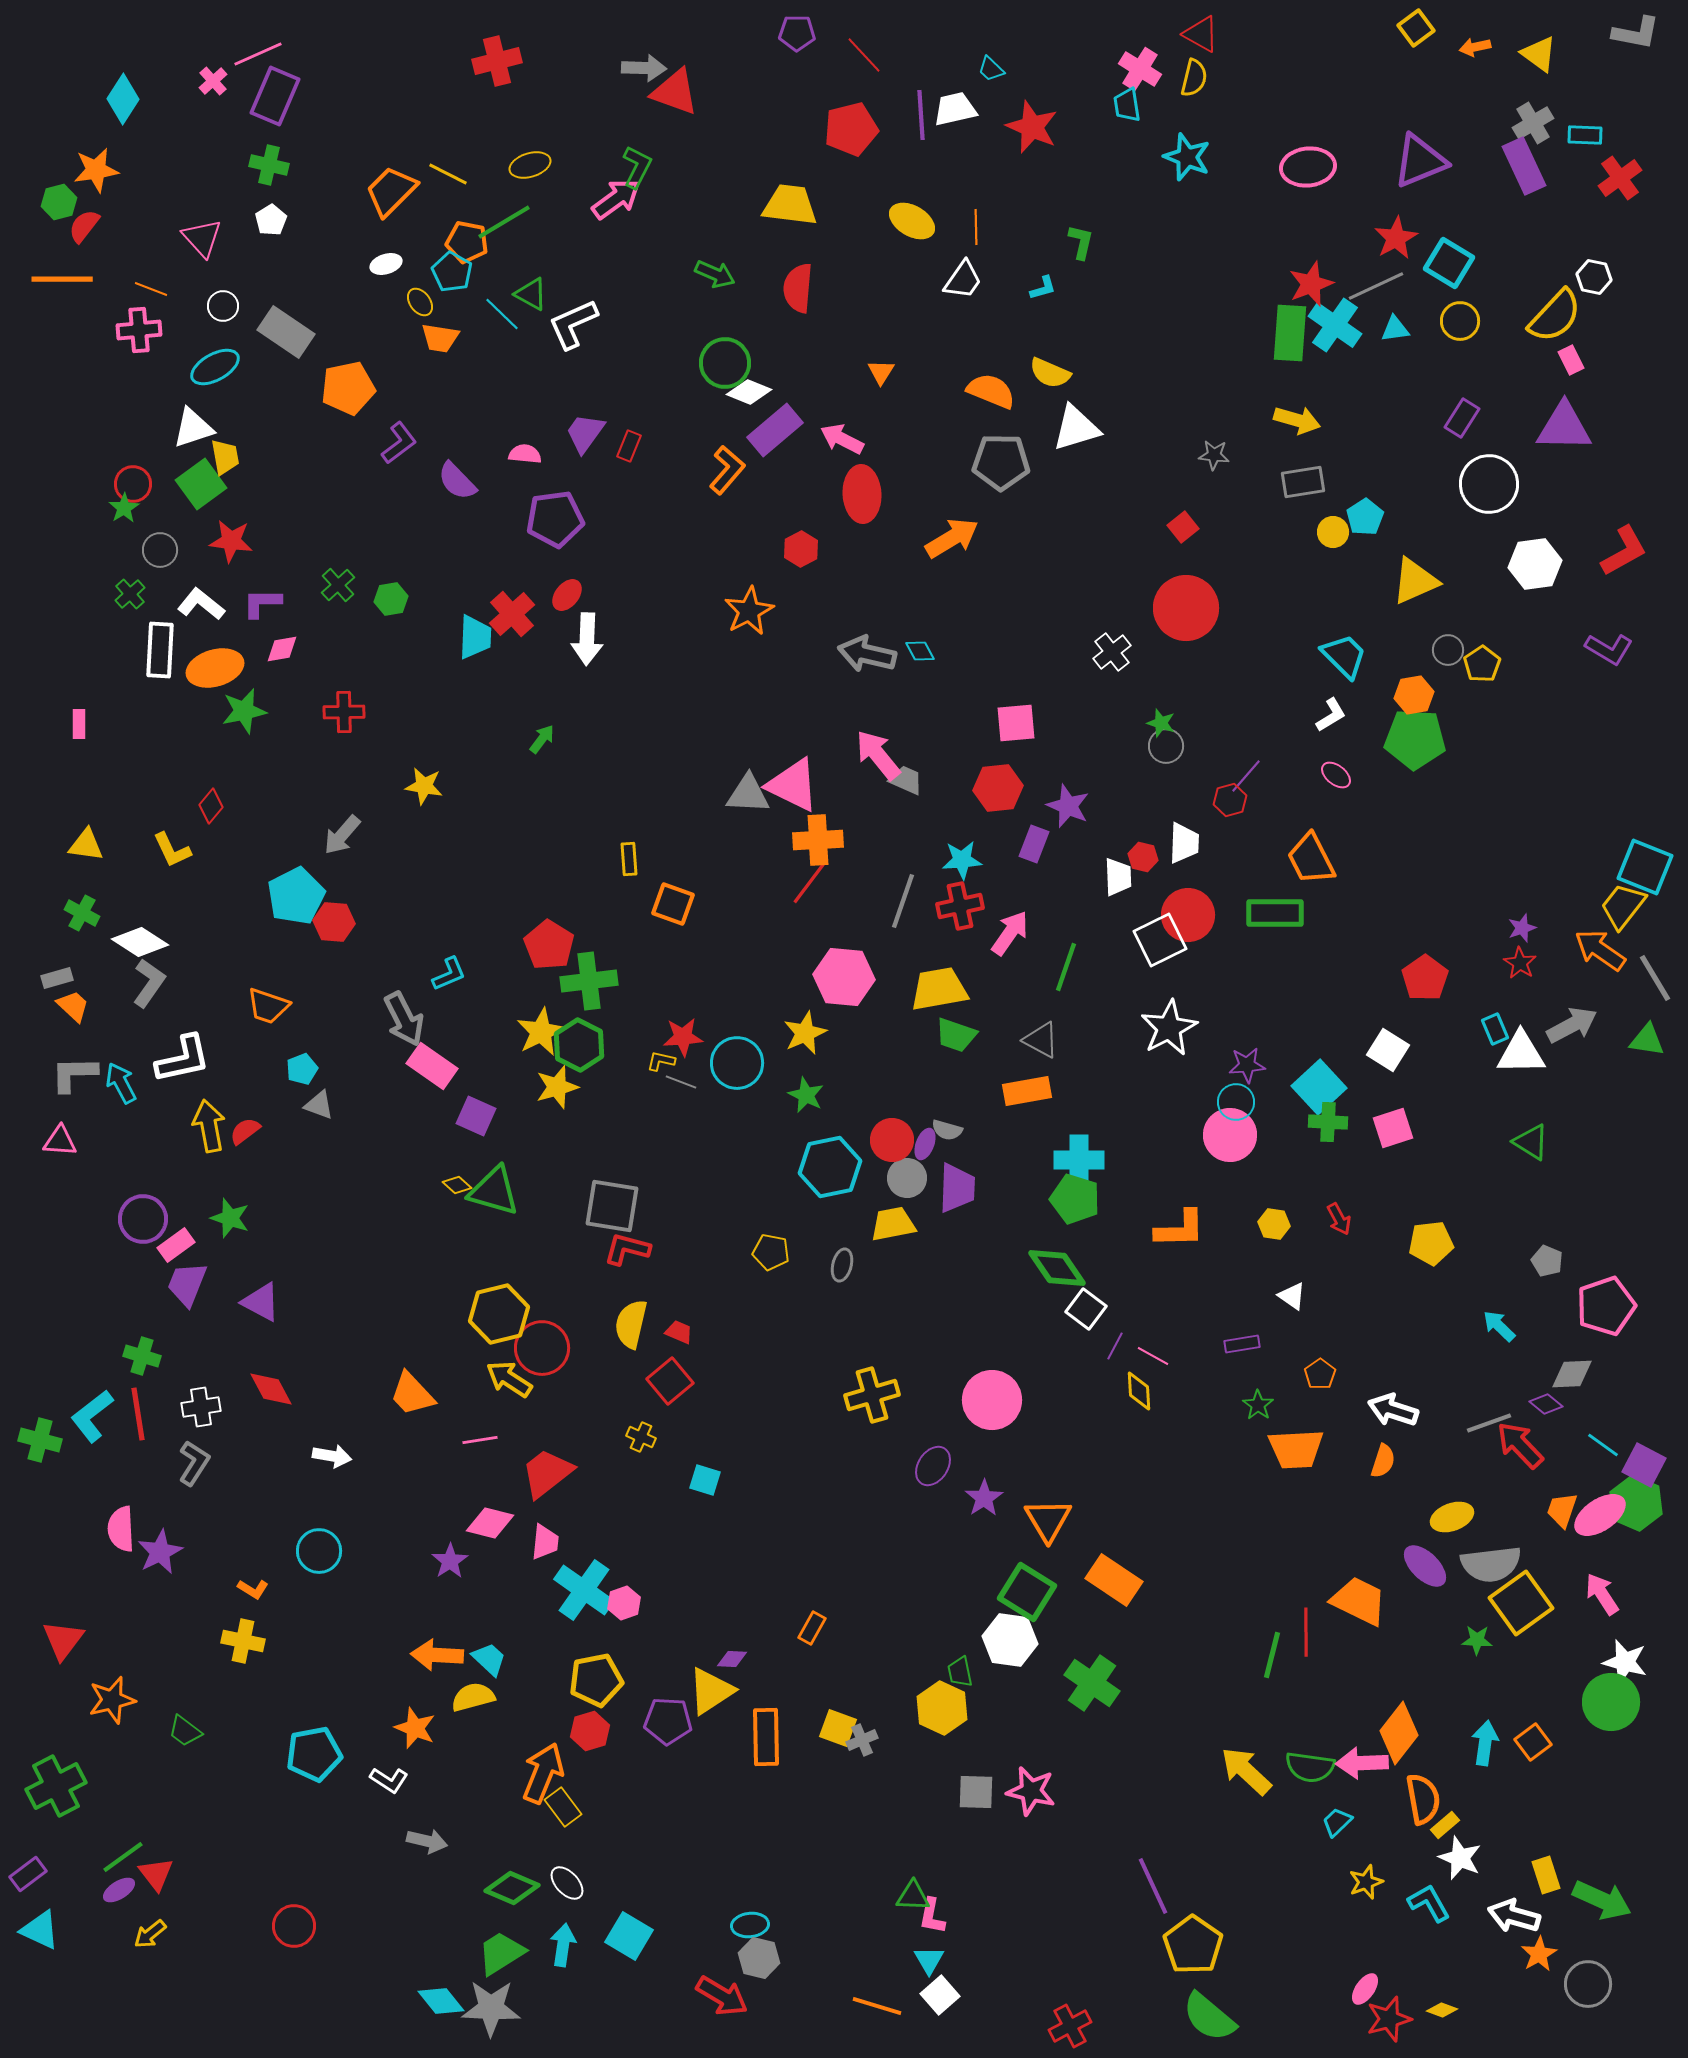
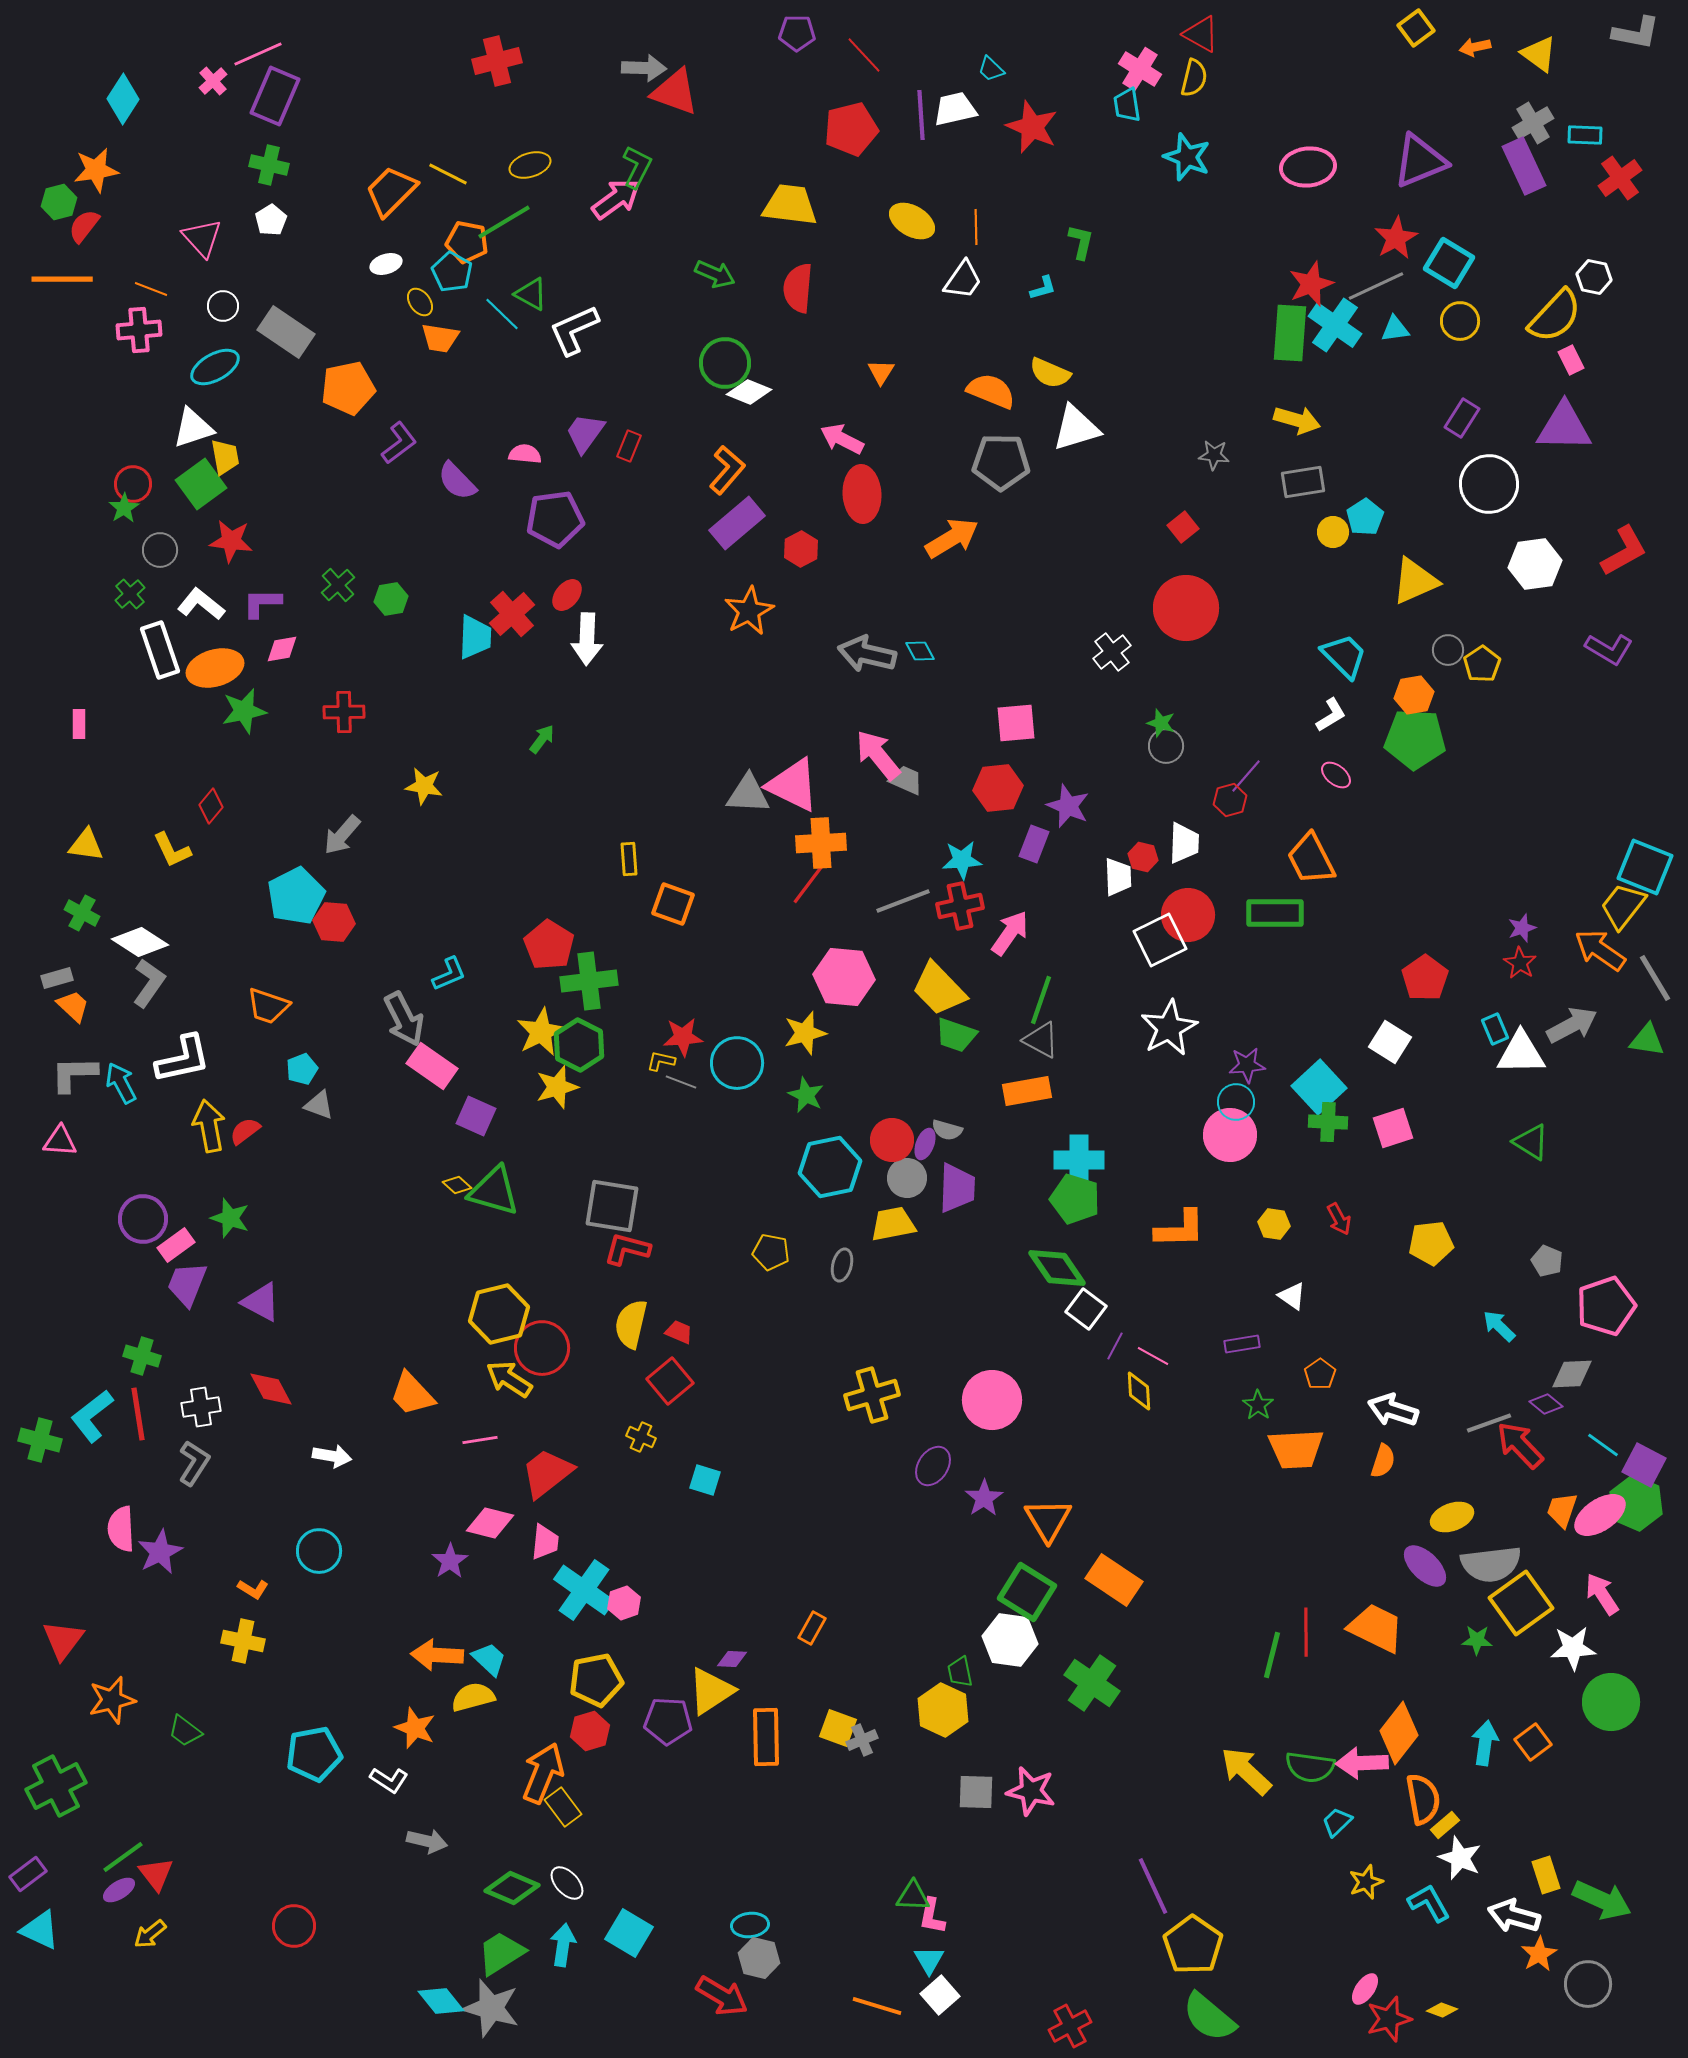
white L-shape at (573, 324): moved 1 px right, 6 px down
purple rectangle at (775, 430): moved 38 px left, 93 px down
white rectangle at (160, 650): rotated 22 degrees counterclockwise
orange cross at (818, 840): moved 3 px right, 3 px down
gray line at (903, 901): rotated 50 degrees clockwise
green line at (1066, 967): moved 25 px left, 33 px down
yellow trapezoid at (939, 989): rotated 124 degrees counterclockwise
yellow star at (805, 1033): rotated 9 degrees clockwise
white square at (1388, 1050): moved 2 px right, 8 px up
orange trapezoid at (1359, 1601): moved 17 px right, 27 px down
white star at (1625, 1662): moved 52 px left, 14 px up; rotated 18 degrees counterclockwise
yellow hexagon at (942, 1708): moved 1 px right, 2 px down
cyan square at (629, 1936): moved 3 px up
gray star at (491, 2008): rotated 14 degrees clockwise
